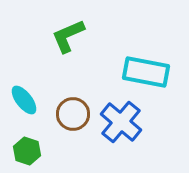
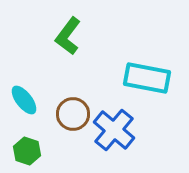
green L-shape: rotated 30 degrees counterclockwise
cyan rectangle: moved 1 px right, 6 px down
blue cross: moved 7 px left, 8 px down
